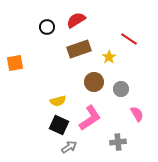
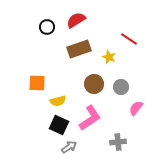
yellow star: rotated 16 degrees counterclockwise
orange square: moved 22 px right, 20 px down; rotated 12 degrees clockwise
brown circle: moved 2 px down
gray circle: moved 2 px up
pink semicircle: moved 1 px left, 6 px up; rotated 112 degrees counterclockwise
